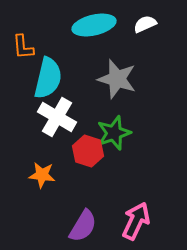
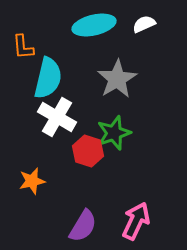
white semicircle: moved 1 px left
gray star: rotated 24 degrees clockwise
orange star: moved 10 px left, 6 px down; rotated 20 degrees counterclockwise
